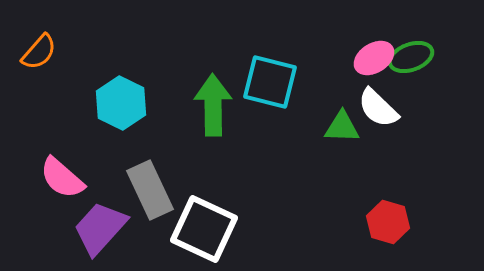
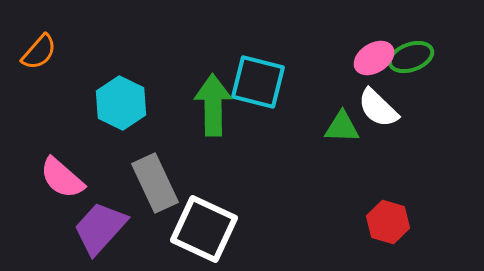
cyan square: moved 12 px left
gray rectangle: moved 5 px right, 7 px up
